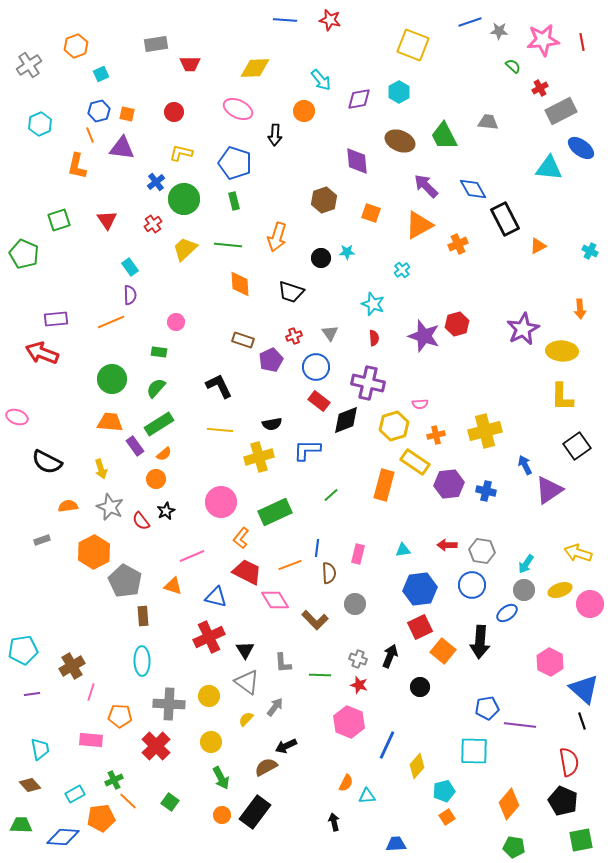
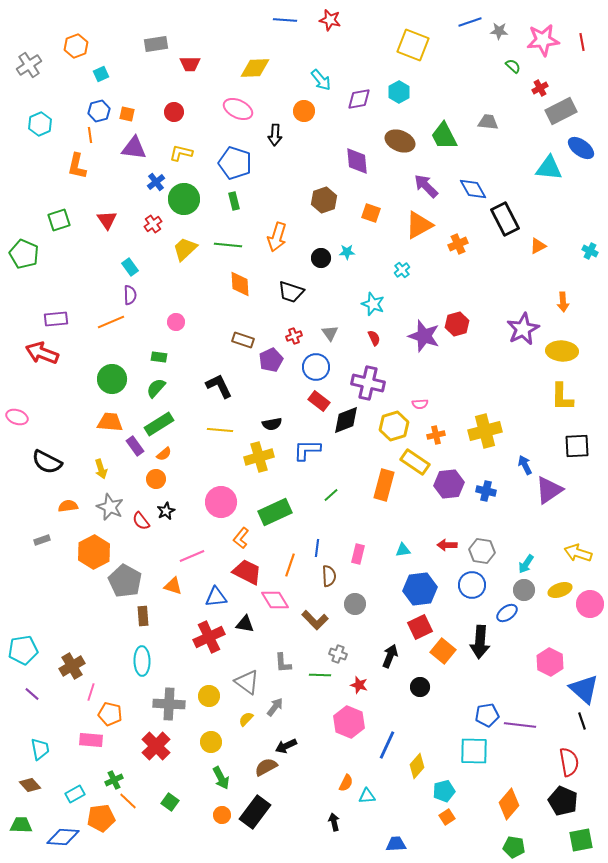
orange line at (90, 135): rotated 14 degrees clockwise
purple triangle at (122, 148): moved 12 px right
orange arrow at (580, 309): moved 17 px left, 7 px up
red semicircle at (374, 338): rotated 21 degrees counterclockwise
green rectangle at (159, 352): moved 5 px down
black square at (577, 446): rotated 32 degrees clockwise
orange line at (290, 565): rotated 50 degrees counterclockwise
brown semicircle at (329, 573): moved 3 px down
blue triangle at (216, 597): rotated 20 degrees counterclockwise
black triangle at (245, 650): moved 26 px up; rotated 48 degrees counterclockwise
gray cross at (358, 659): moved 20 px left, 5 px up
purple line at (32, 694): rotated 49 degrees clockwise
blue pentagon at (487, 708): moved 7 px down
orange pentagon at (120, 716): moved 10 px left, 2 px up; rotated 10 degrees clockwise
